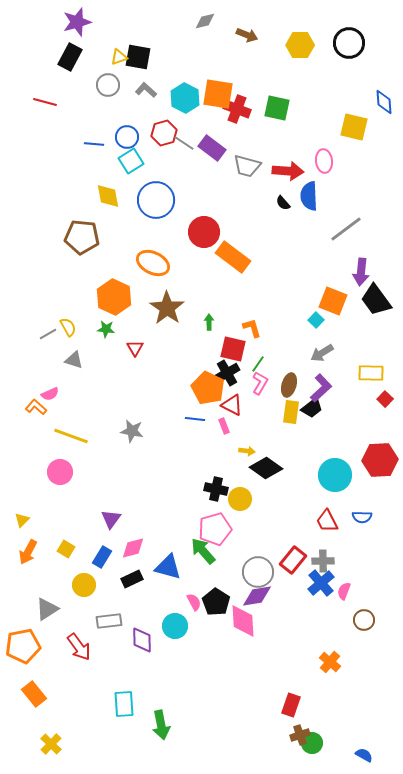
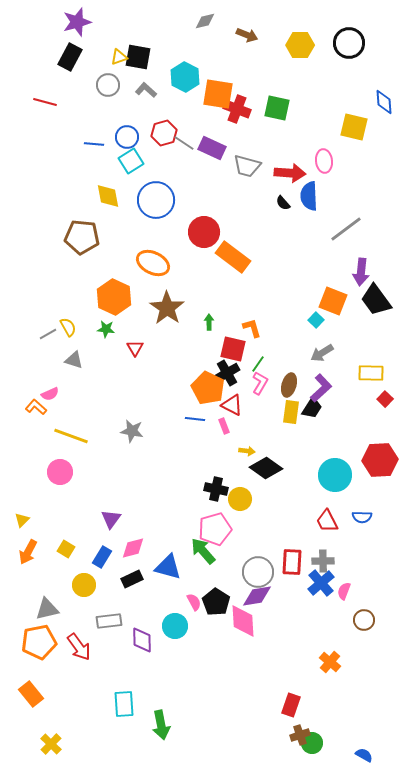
cyan hexagon at (185, 98): moved 21 px up
purple rectangle at (212, 148): rotated 12 degrees counterclockwise
red arrow at (288, 171): moved 2 px right, 2 px down
black trapezoid at (312, 408): rotated 20 degrees counterclockwise
red rectangle at (293, 560): moved 1 px left, 2 px down; rotated 36 degrees counterclockwise
gray triangle at (47, 609): rotated 20 degrees clockwise
orange pentagon at (23, 646): moved 16 px right, 4 px up
orange rectangle at (34, 694): moved 3 px left
